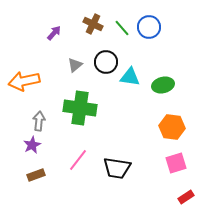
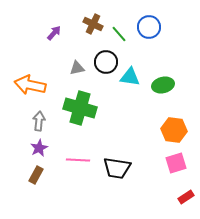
green line: moved 3 px left, 6 px down
gray triangle: moved 2 px right, 3 px down; rotated 28 degrees clockwise
orange arrow: moved 6 px right, 4 px down; rotated 24 degrees clockwise
green cross: rotated 8 degrees clockwise
orange hexagon: moved 2 px right, 3 px down
purple star: moved 7 px right, 3 px down
pink line: rotated 55 degrees clockwise
brown rectangle: rotated 42 degrees counterclockwise
